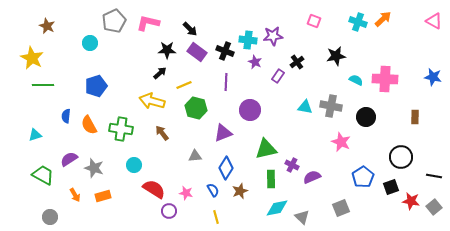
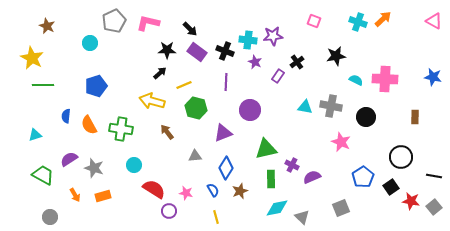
brown arrow at (162, 133): moved 5 px right, 1 px up
black square at (391, 187): rotated 14 degrees counterclockwise
